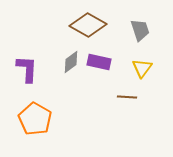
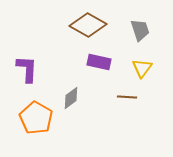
gray diamond: moved 36 px down
orange pentagon: moved 1 px right, 1 px up
